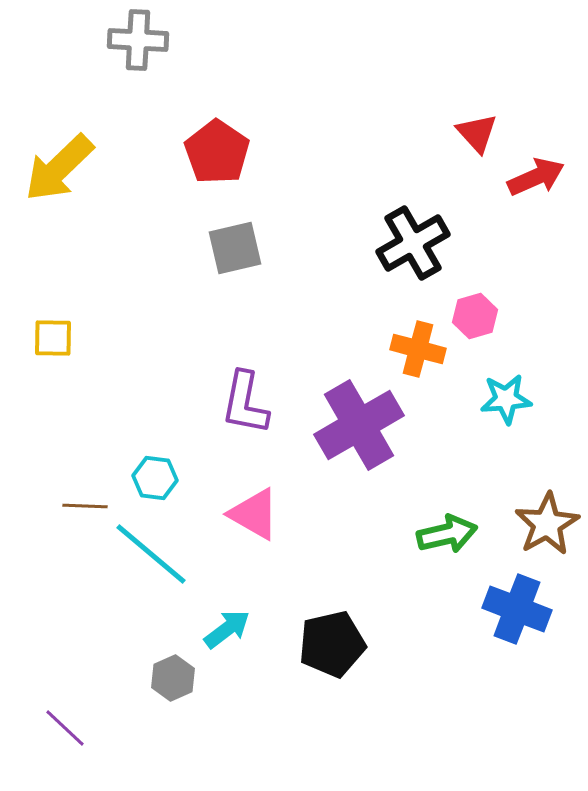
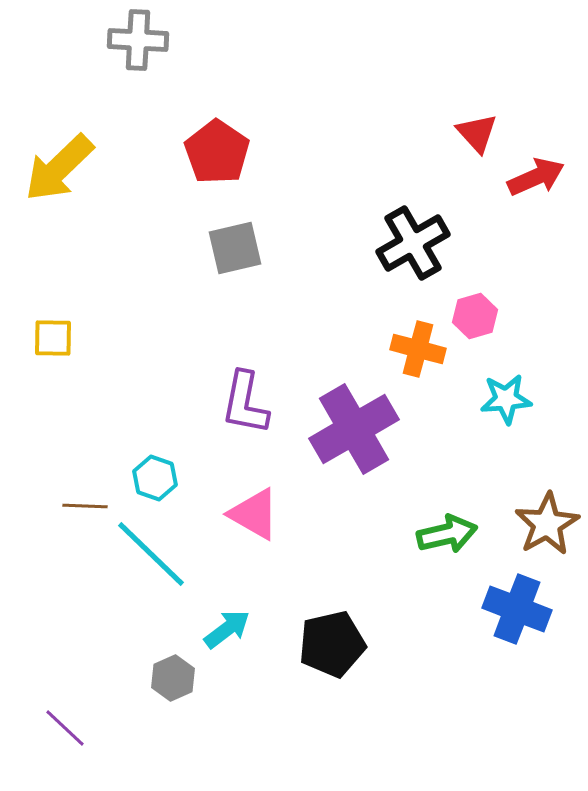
purple cross: moved 5 px left, 4 px down
cyan hexagon: rotated 12 degrees clockwise
cyan line: rotated 4 degrees clockwise
